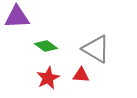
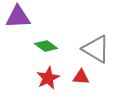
purple triangle: moved 1 px right
red triangle: moved 2 px down
